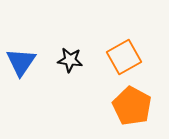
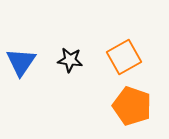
orange pentagon: rotated 9 degrees counterclockwise
